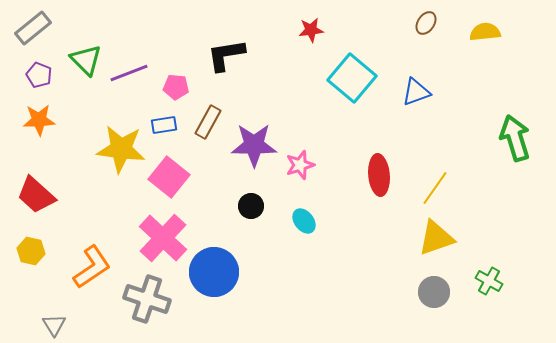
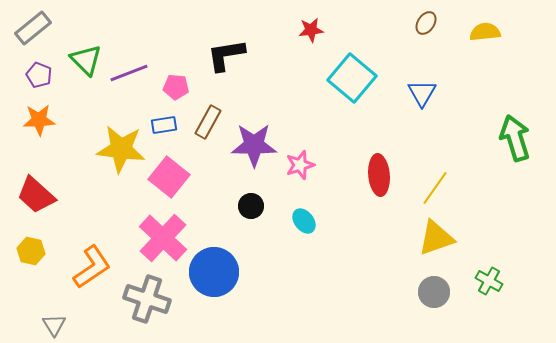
blue triangle: moved 6 px right, 1 px down; rotated 40 degrees counterclockwise
